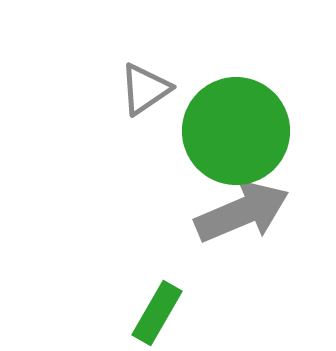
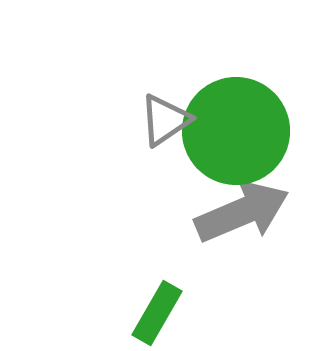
gray triangle: moved 20 px right, 31 px down
